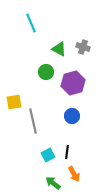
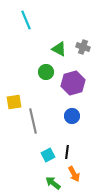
cyan line: moved 5 px left, 3 px up
